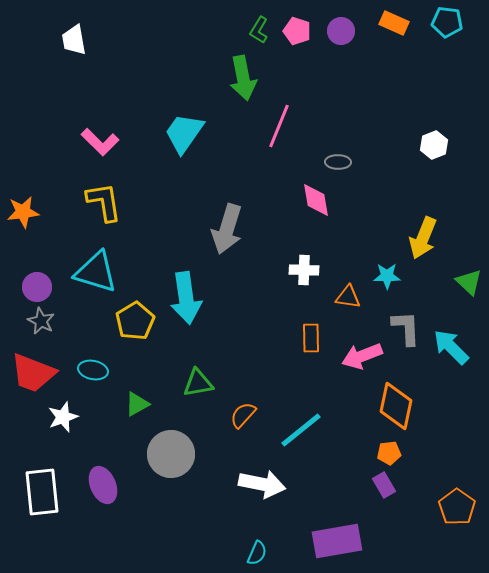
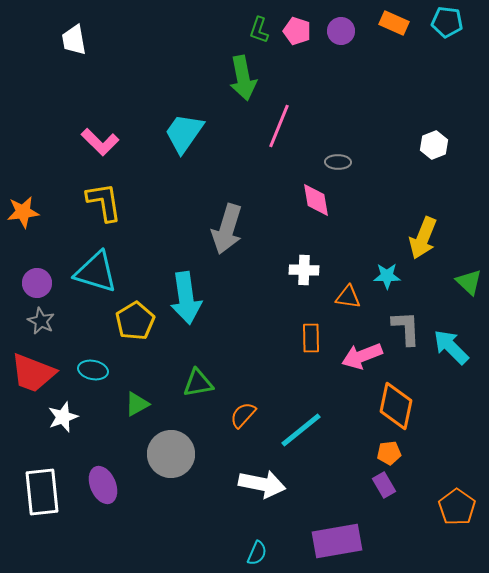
green L-shape at (259, 30): rotated 12 degrees counterclockwise
purple circle at (37, 287): moved 4 px up
